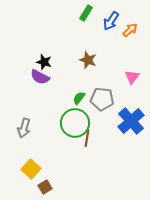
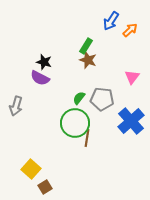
green rectangle: moved 33 px down
purple semicircle: moved 1 px down
gray arrow: moved 8 px left, 22 px up
